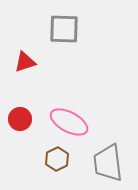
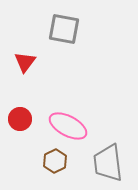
gray square: rotated 8 degrees clockwise
red triangle: rotated 35 degrees counterclockwise
pink ellipse: moved 1 px left, 4 px down
brown hexagon: moved 2 px left, 2 px down
